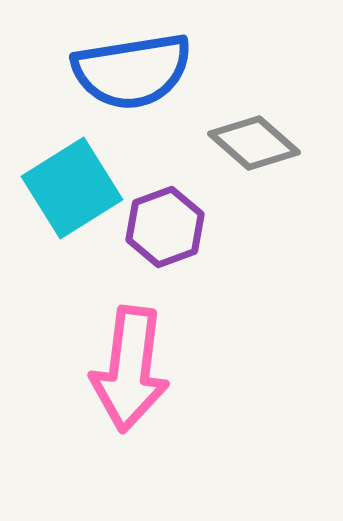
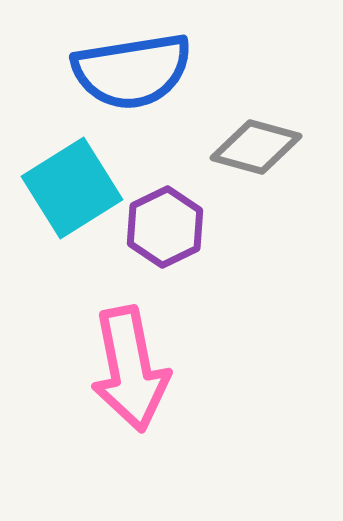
gray diamond: moved 2 px right, 4 px down; rotated 26 degrees counterclockwise
purple hexagon: rotated 6 degrees counterclockwise
pink arrow: rotated 18 degrees counterclockwise
